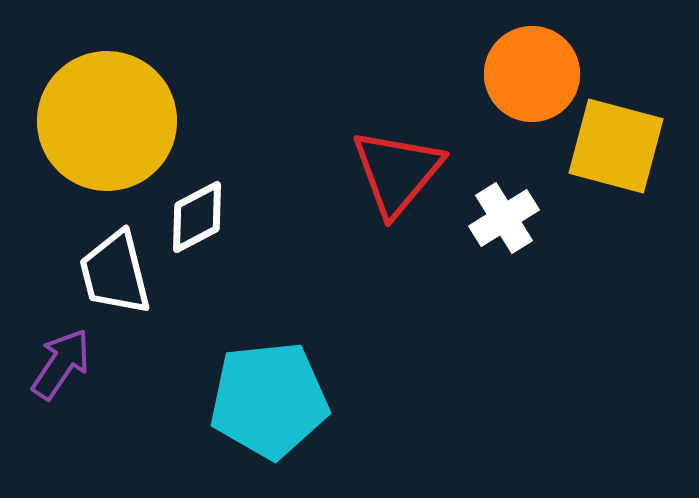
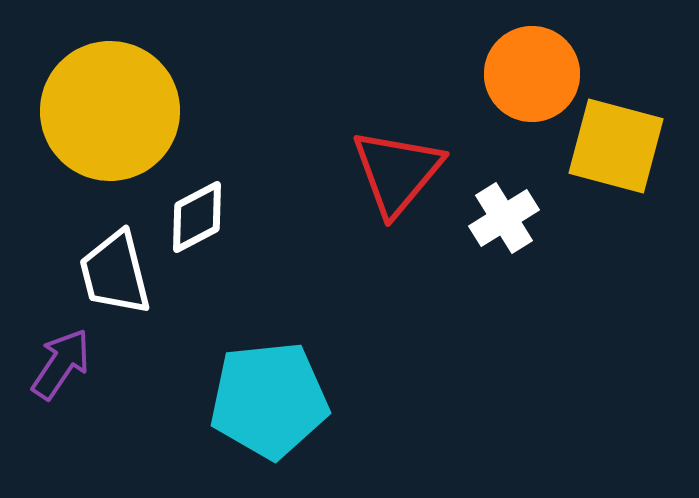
yellow circle: moved 3 px right, 10 px up
